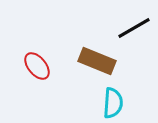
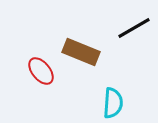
brown rectangle: moved 16 px left, 9 px up
red ellipse: moved 4 px right, 5 px down
